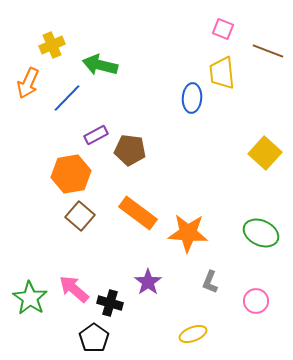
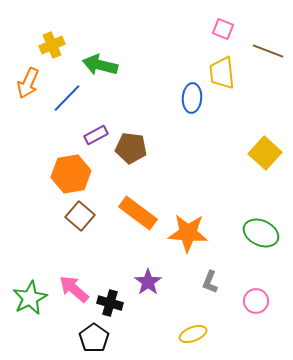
brown pentagon: moved 1 px right, 2 px up
green star: rotated 12 degrees clockwise
